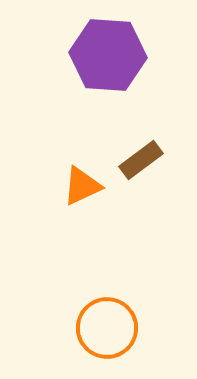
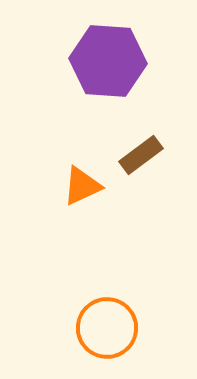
purple hexagon: moved 6 px down
brown rectangle: moved 5 px up
